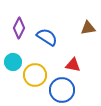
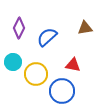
brown triangle: moved 3 px left
blue semicircle: rotated 75 degrees counterclockwise
yellow circle: moved 1 px right, 1 px up
blue circle: moved 1 px down
